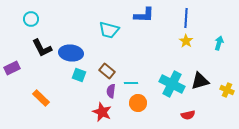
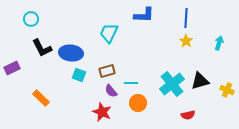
cyan trapezoid: moved 3 px down; rotated 100 degrees clockwise
brown rectangle: rotated 56 degrees counterclockwise
cyan cross: rotated 25 degrees clockwise
purple semicircle: rotated 48 degrees counterclockwise
